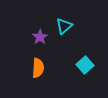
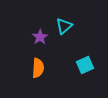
cyan square: rotated 18 degrees clockwise
